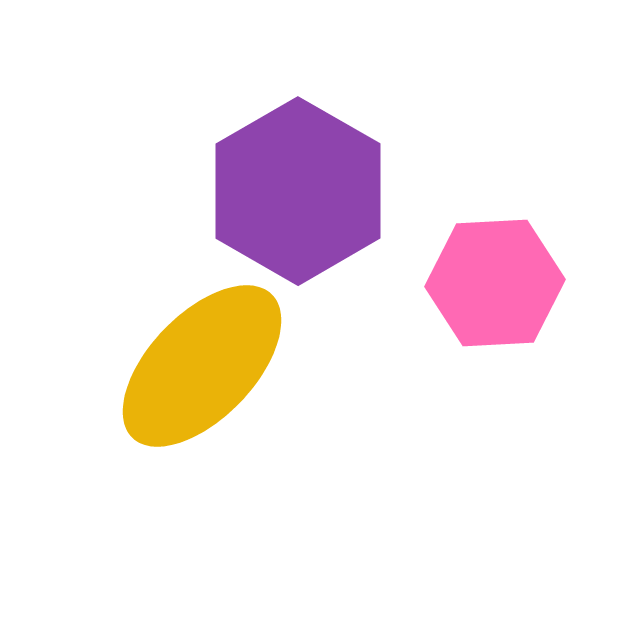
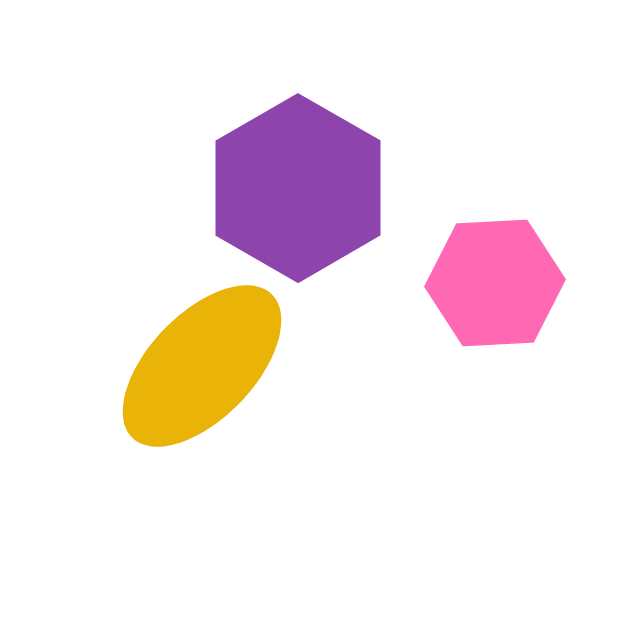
purple hexagon: moved 3 px up
